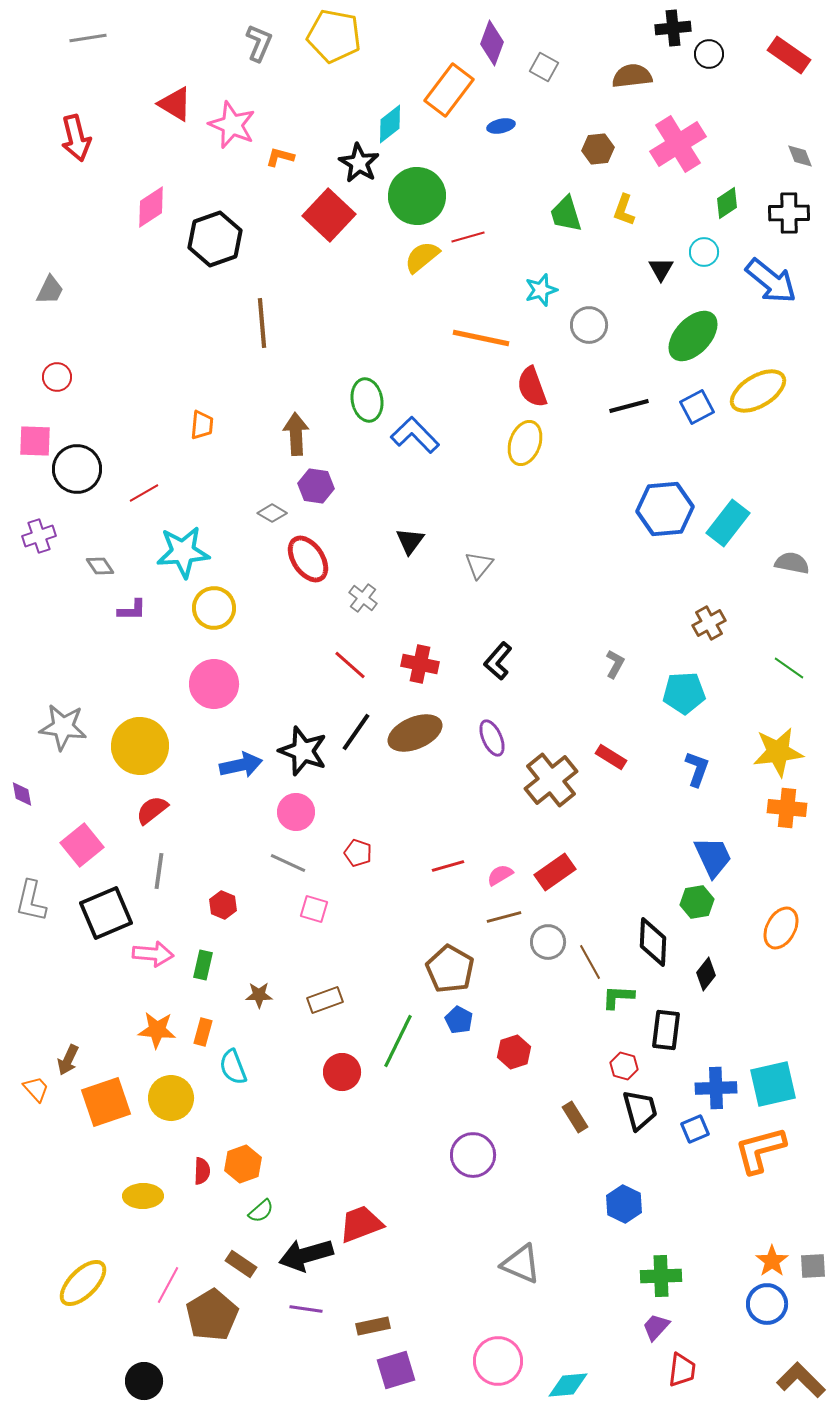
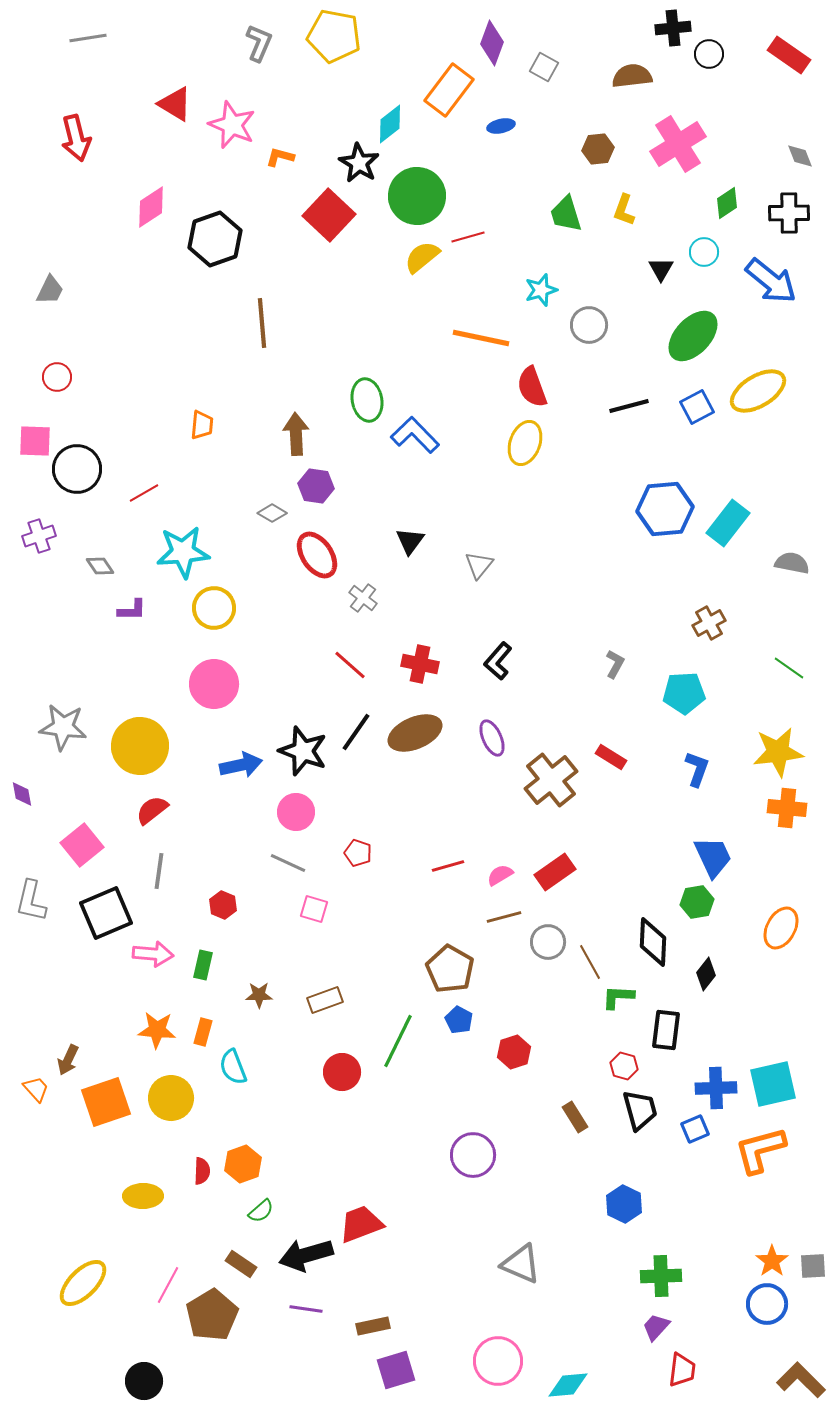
red ellipse at (308, 559): moved 9 px right, 4 px up
